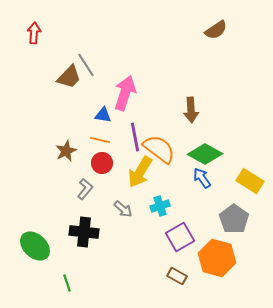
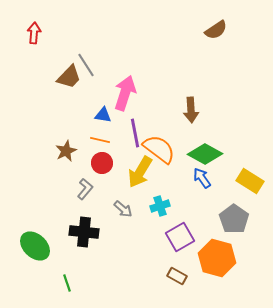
purple line: moved 4 px up
